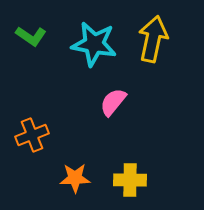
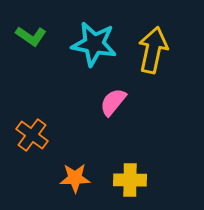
yellow arrow: moved 11 px down
orange cross: rotated 32 degrees counterclockwise
